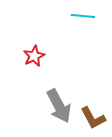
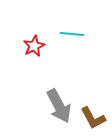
cyan line: moved 11 px left, 18 px down
red star: moved 10 px up
